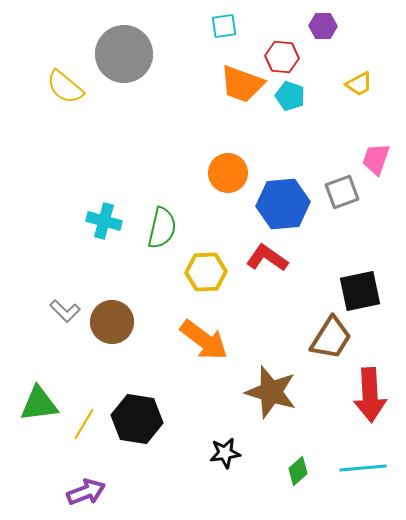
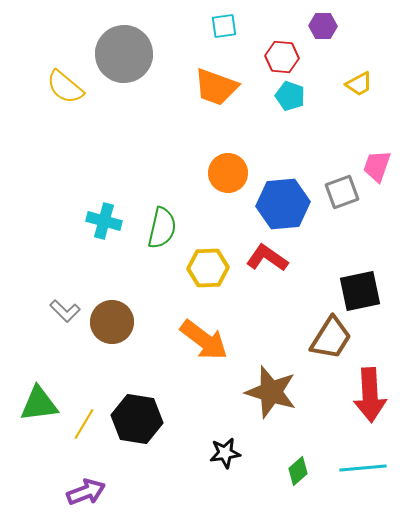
orange trapezoid: moved 26 px left, 3 px down
pink trapezoid: moved 1 px right, 7 px down
yellow hexagon: moved 2 px right, 4 px up
